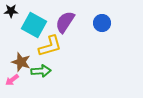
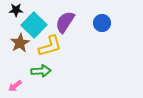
black star: moved 5 px right, 1 px up
cyan square: rotated 15 degrees clockwise
brown star: moved 1 px left, 19 px up; rotated 24 degrees clockwise
pink arrow: moved 3 px right, 6 px down
